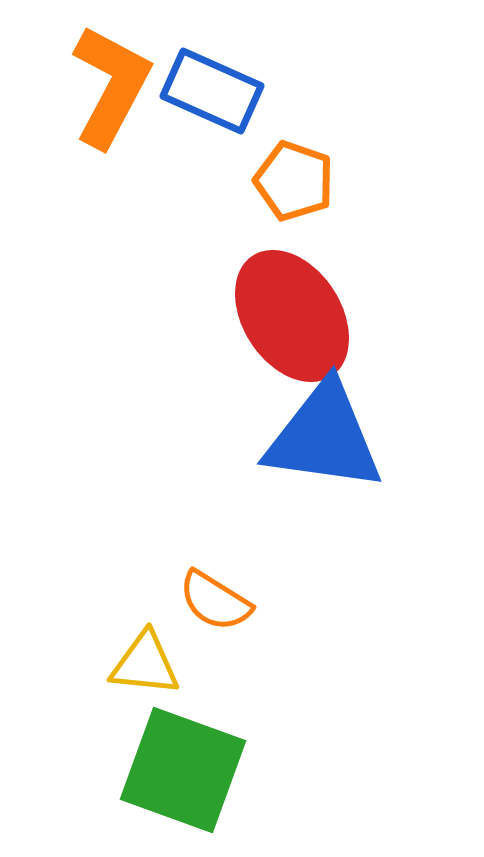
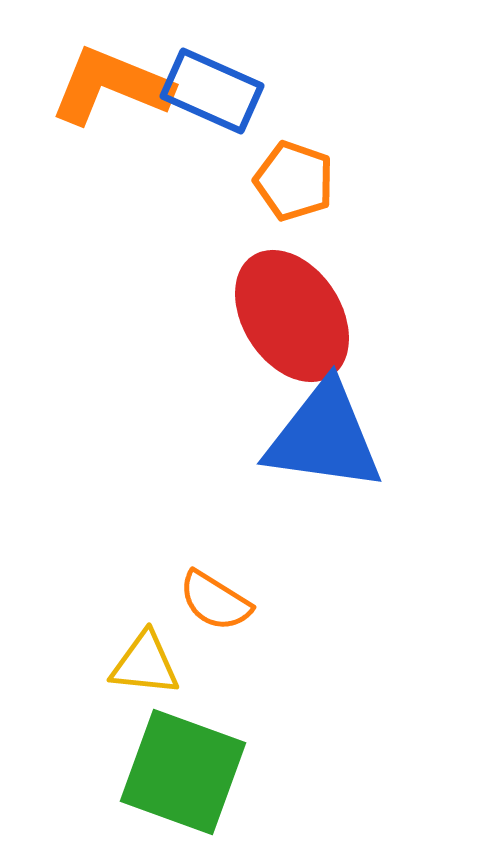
orange L-shape: rotated 96 degrees counterclockwise
green square: moved 2 px down
